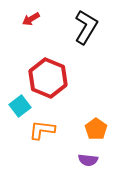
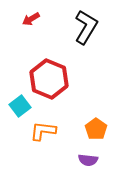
red hexagon: moved 1 px right, 1 px down
orange L-shape: moved 1 px right, 1 px down
